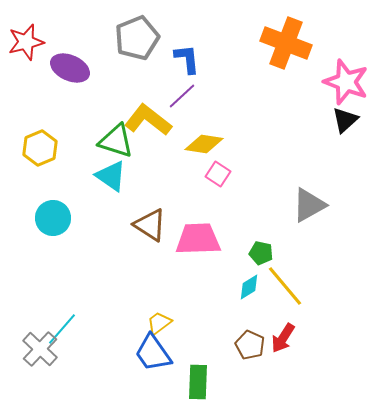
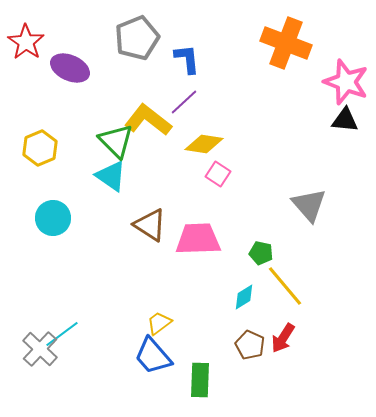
red star: rotated 24 degrees counterclockwise
purple line: moved 2 px right, 6 px down
black triangle: rotated 48 degrees clockwise
green triangle: rotated 27 degrees clockwise
gray triangle: rotated 42 degrees counterclockwise
cyan diamond: moved 5 px left, 10 px down
cyan line: moved 5 px down; rotated 12 degrees clockwise
blue trapezoid: moved 3 px down; rotated 6 degrees counterclockwise
green rectangle: moved 2 px right, 2 px up
